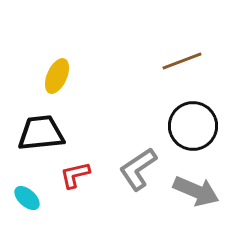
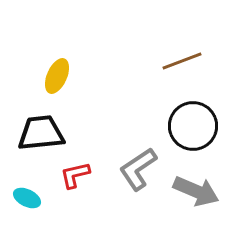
cyan ellipse: rotated 16 degrees counterclockwise
